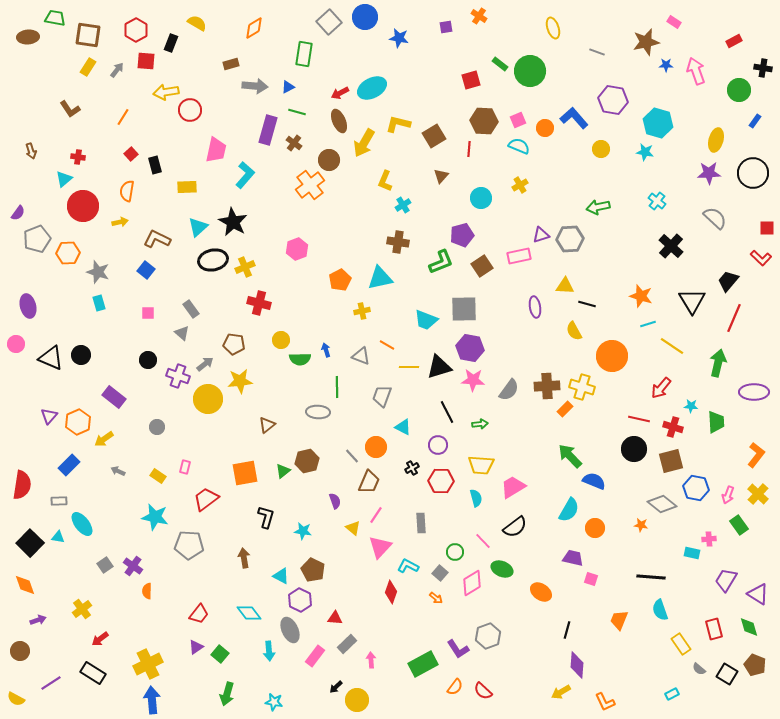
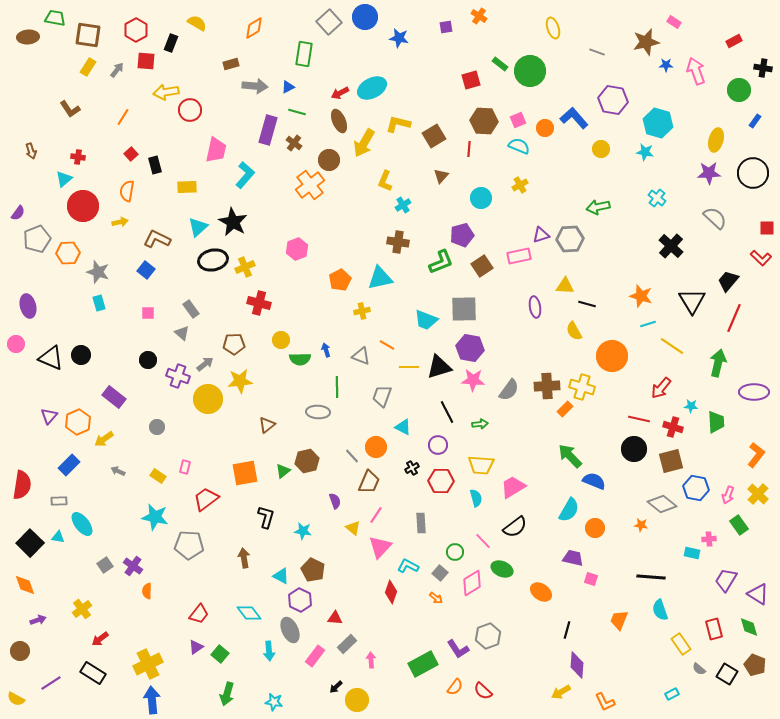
cyan cross at (657, 201): moved 3 px up
brown pentagon at (234, 344): rotated 10 degrees counterclockwise
